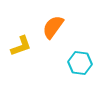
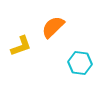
orange semicircle: rotated 10 degrees clockwise
